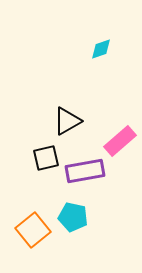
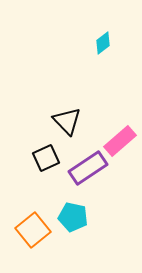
cyan diamond: moved 2 px right, 6 px up; rotated 20 degrees counterclockwise
black triangle: rotated 44 degrees counterclockwise
black square: rotated 12 degrees counterclockwise
purple rectangle: moved 3 px right, 3 px up; rotated 24 degrees counterclockwise
